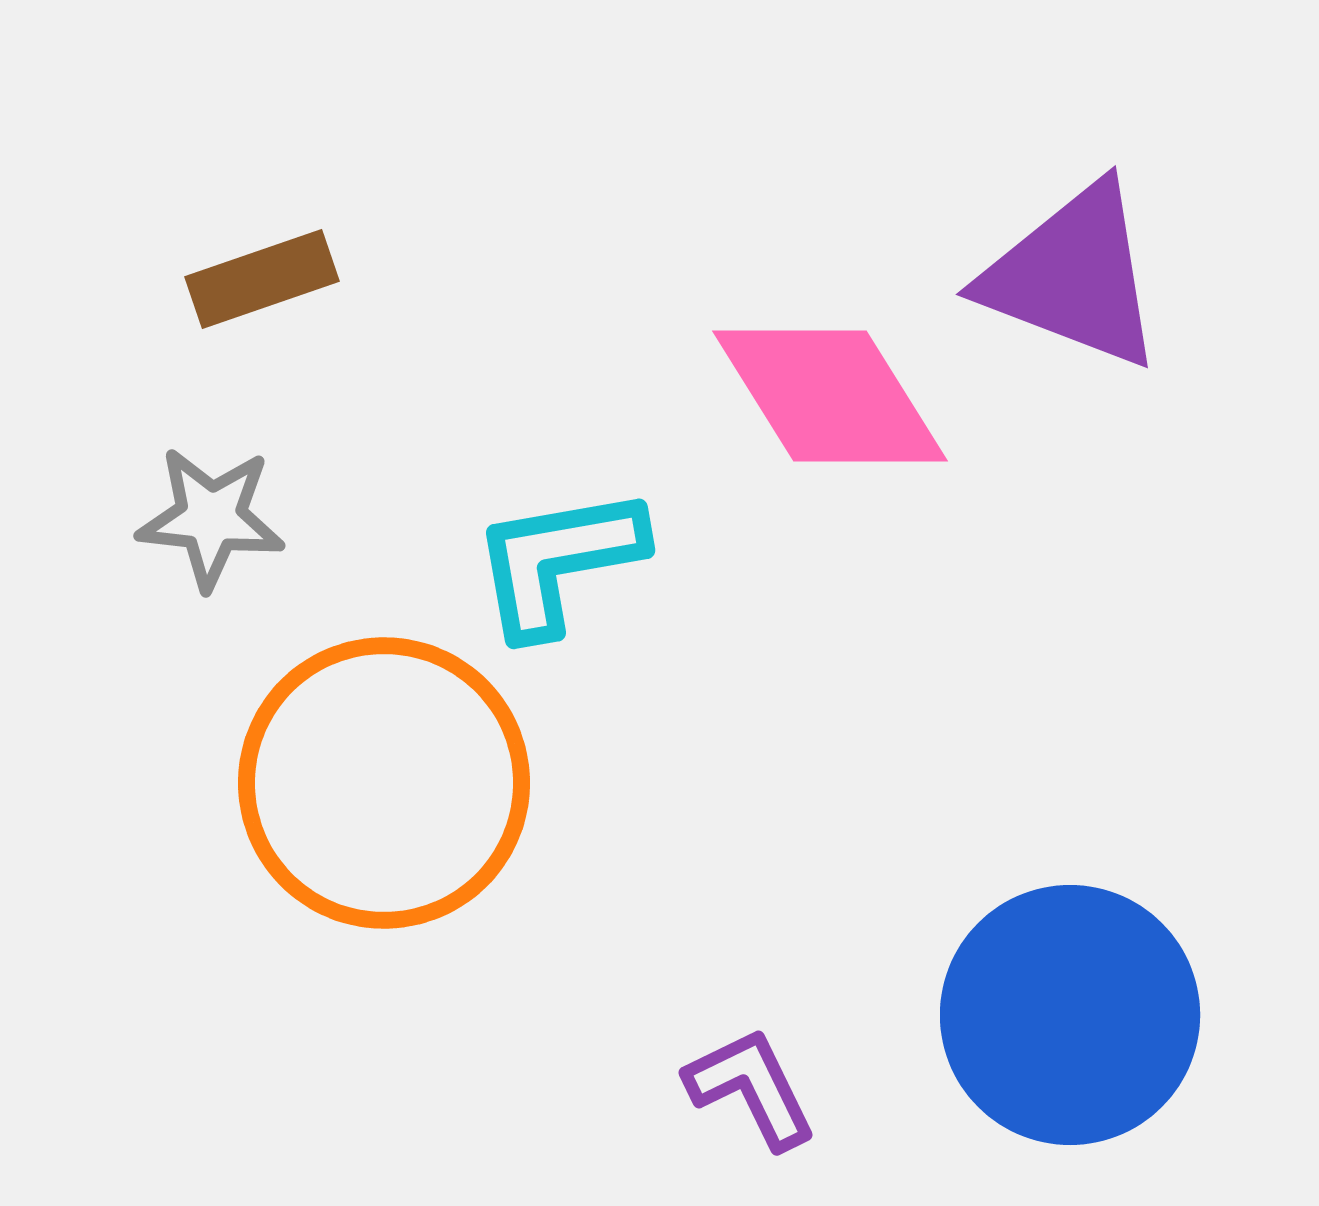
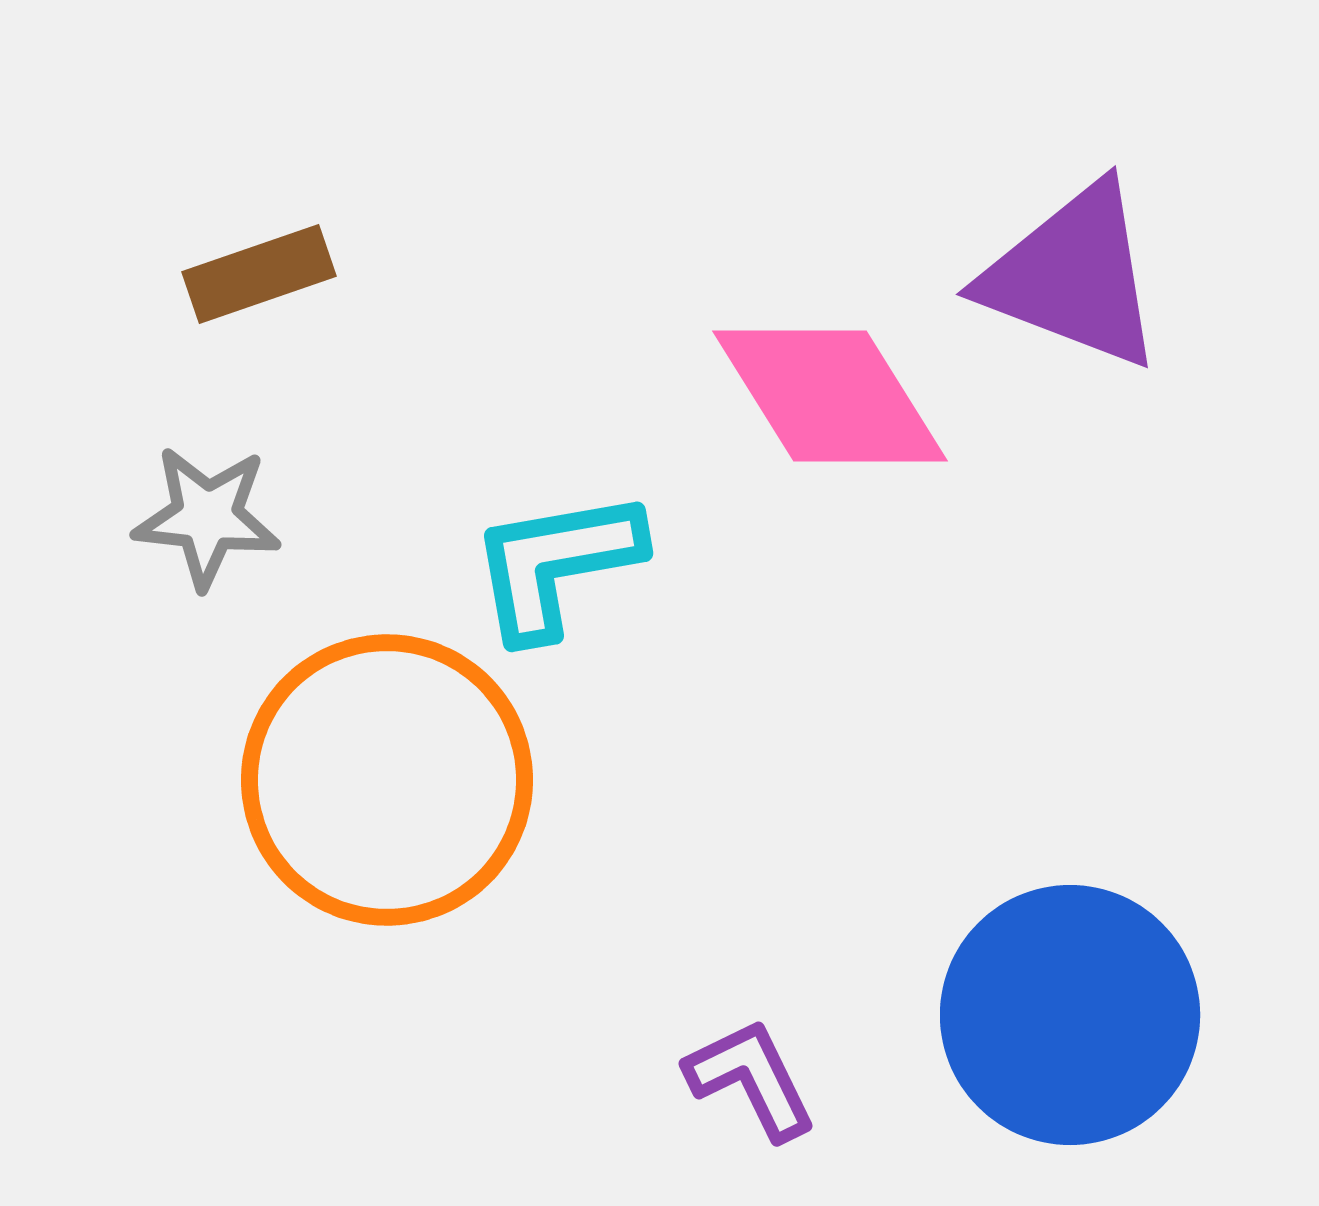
brown rectangle: moved 3 px left, 5 px up
gray star: moved 4 px left, 1 px up
cyan L-shape: moved 2 px left, 3 px down
orange circle: moved 3 px right, 3 px up
purple L-shape: moved 9 px up
